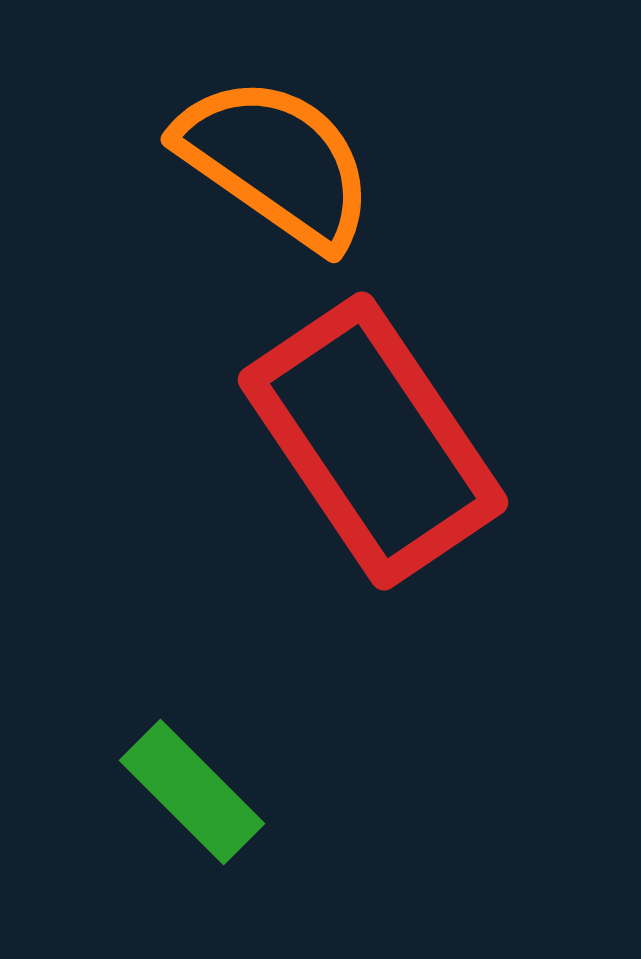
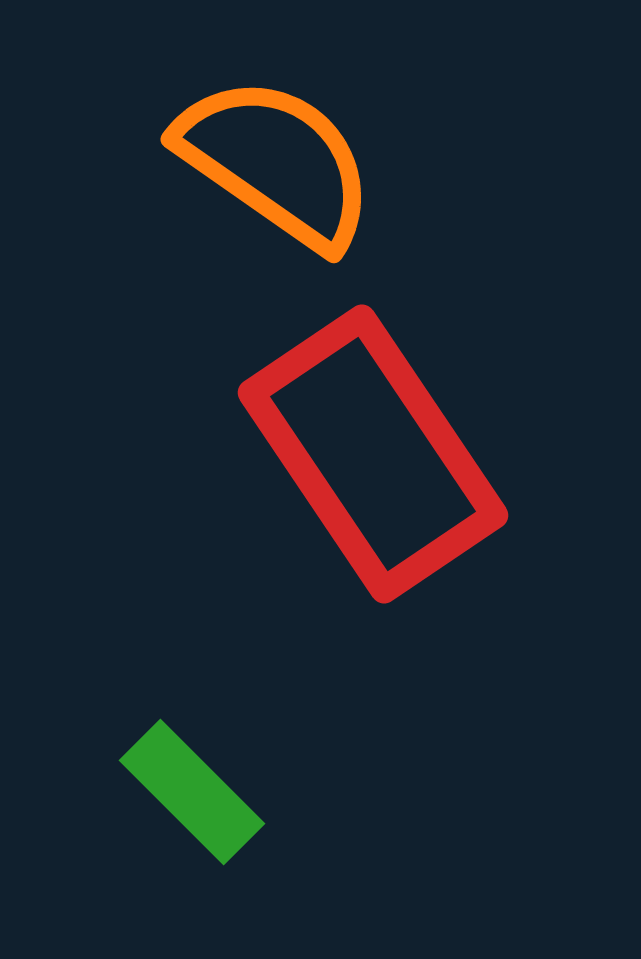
red rectangle: moved 13 px down
